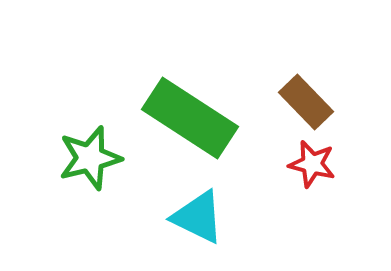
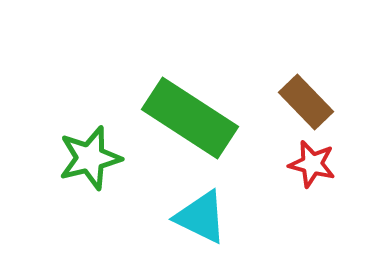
cyan triangle: moved 3 px right
